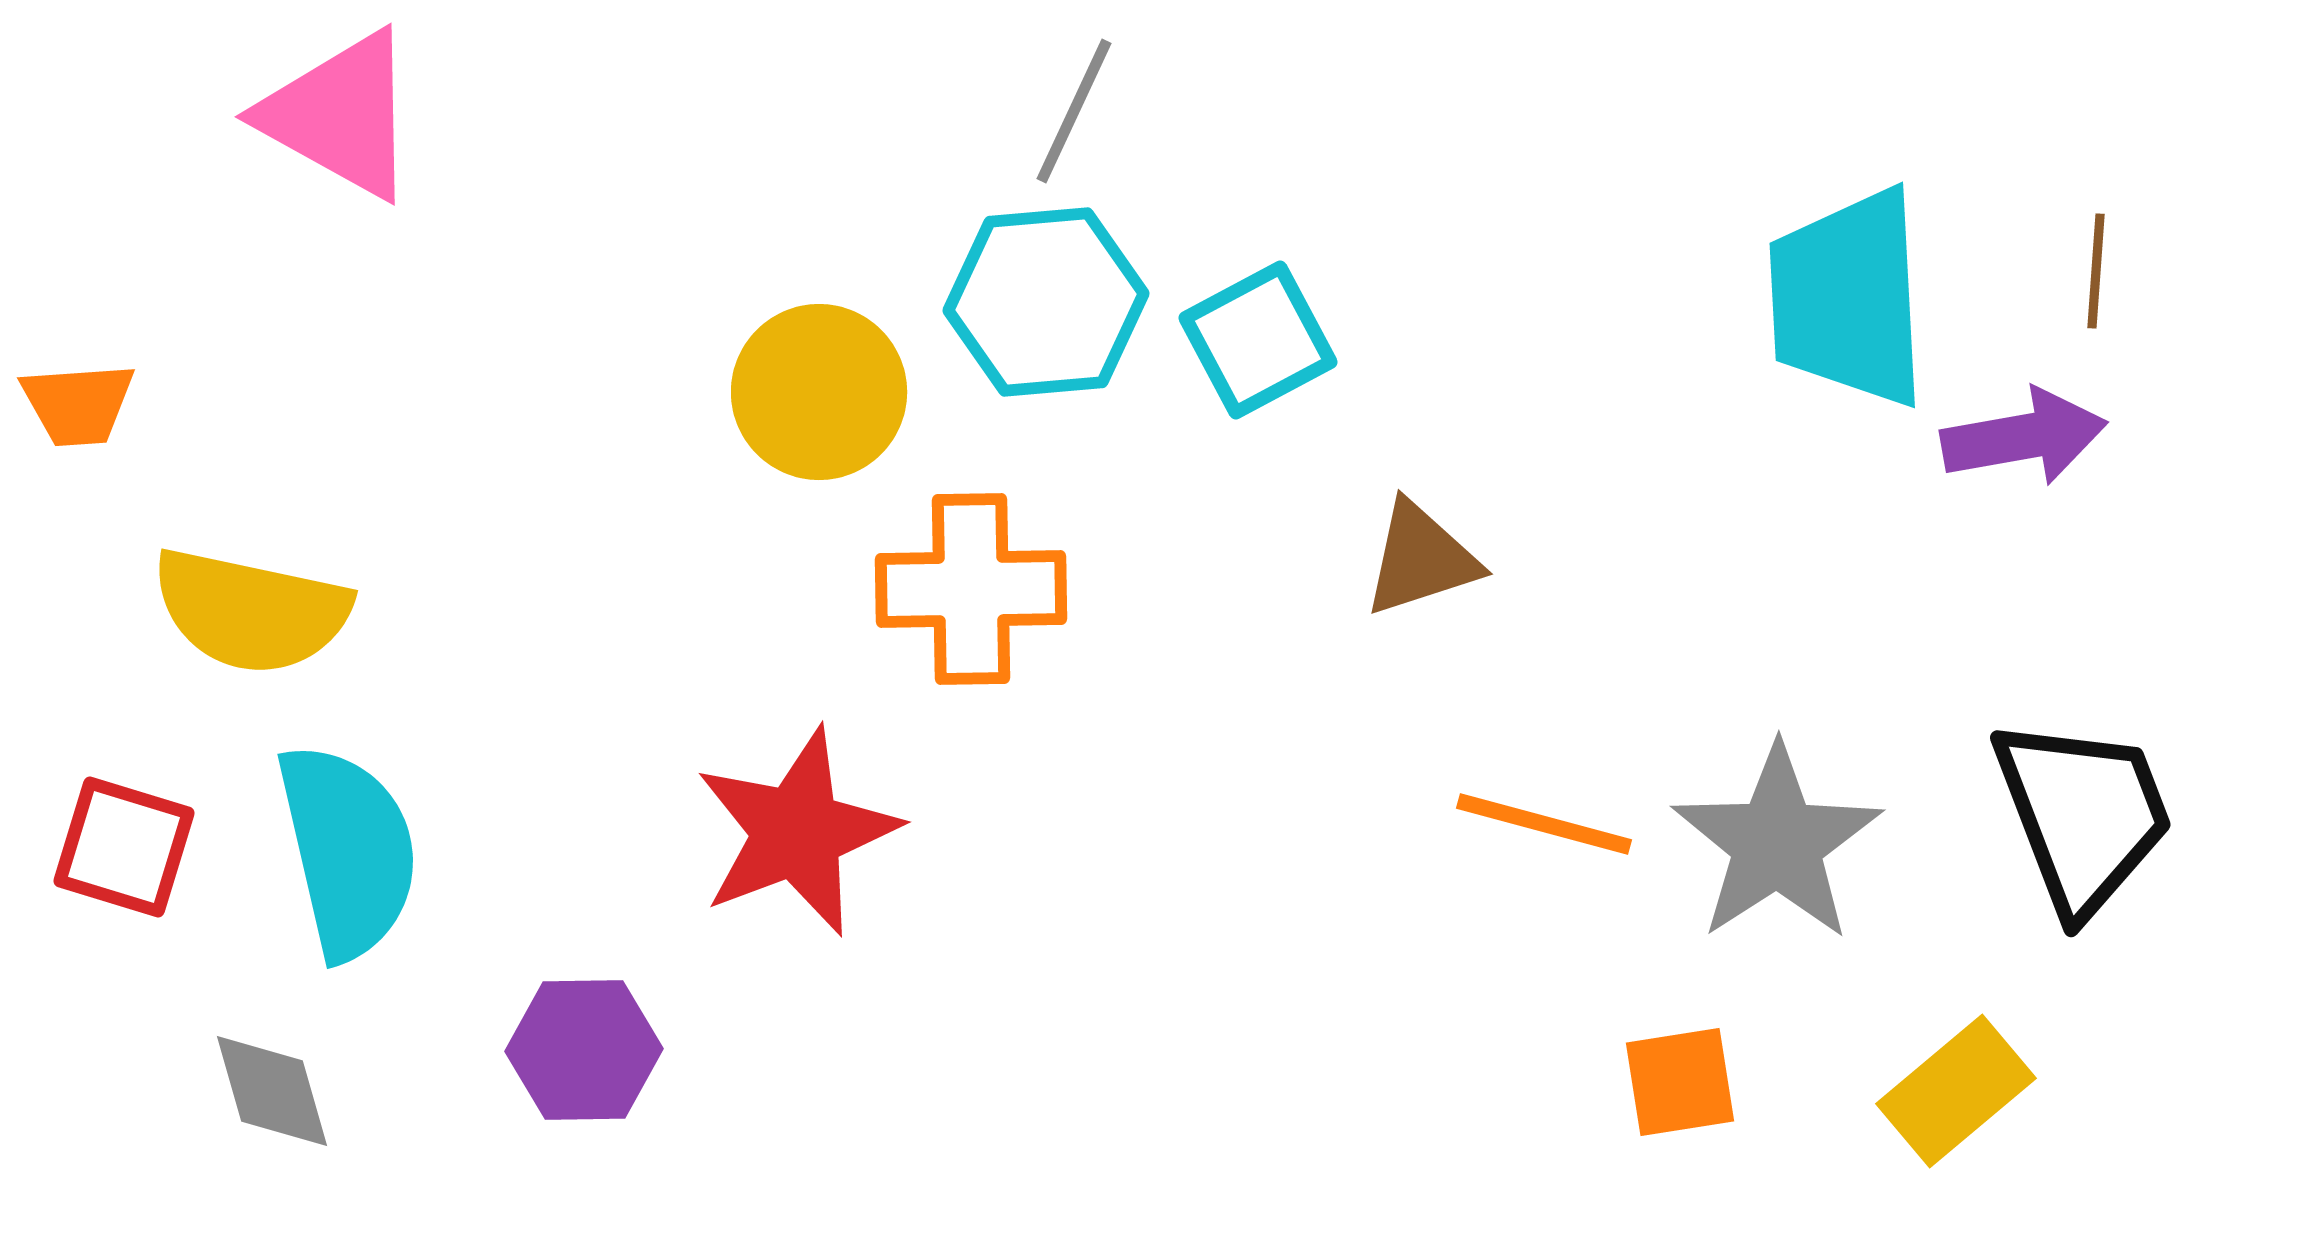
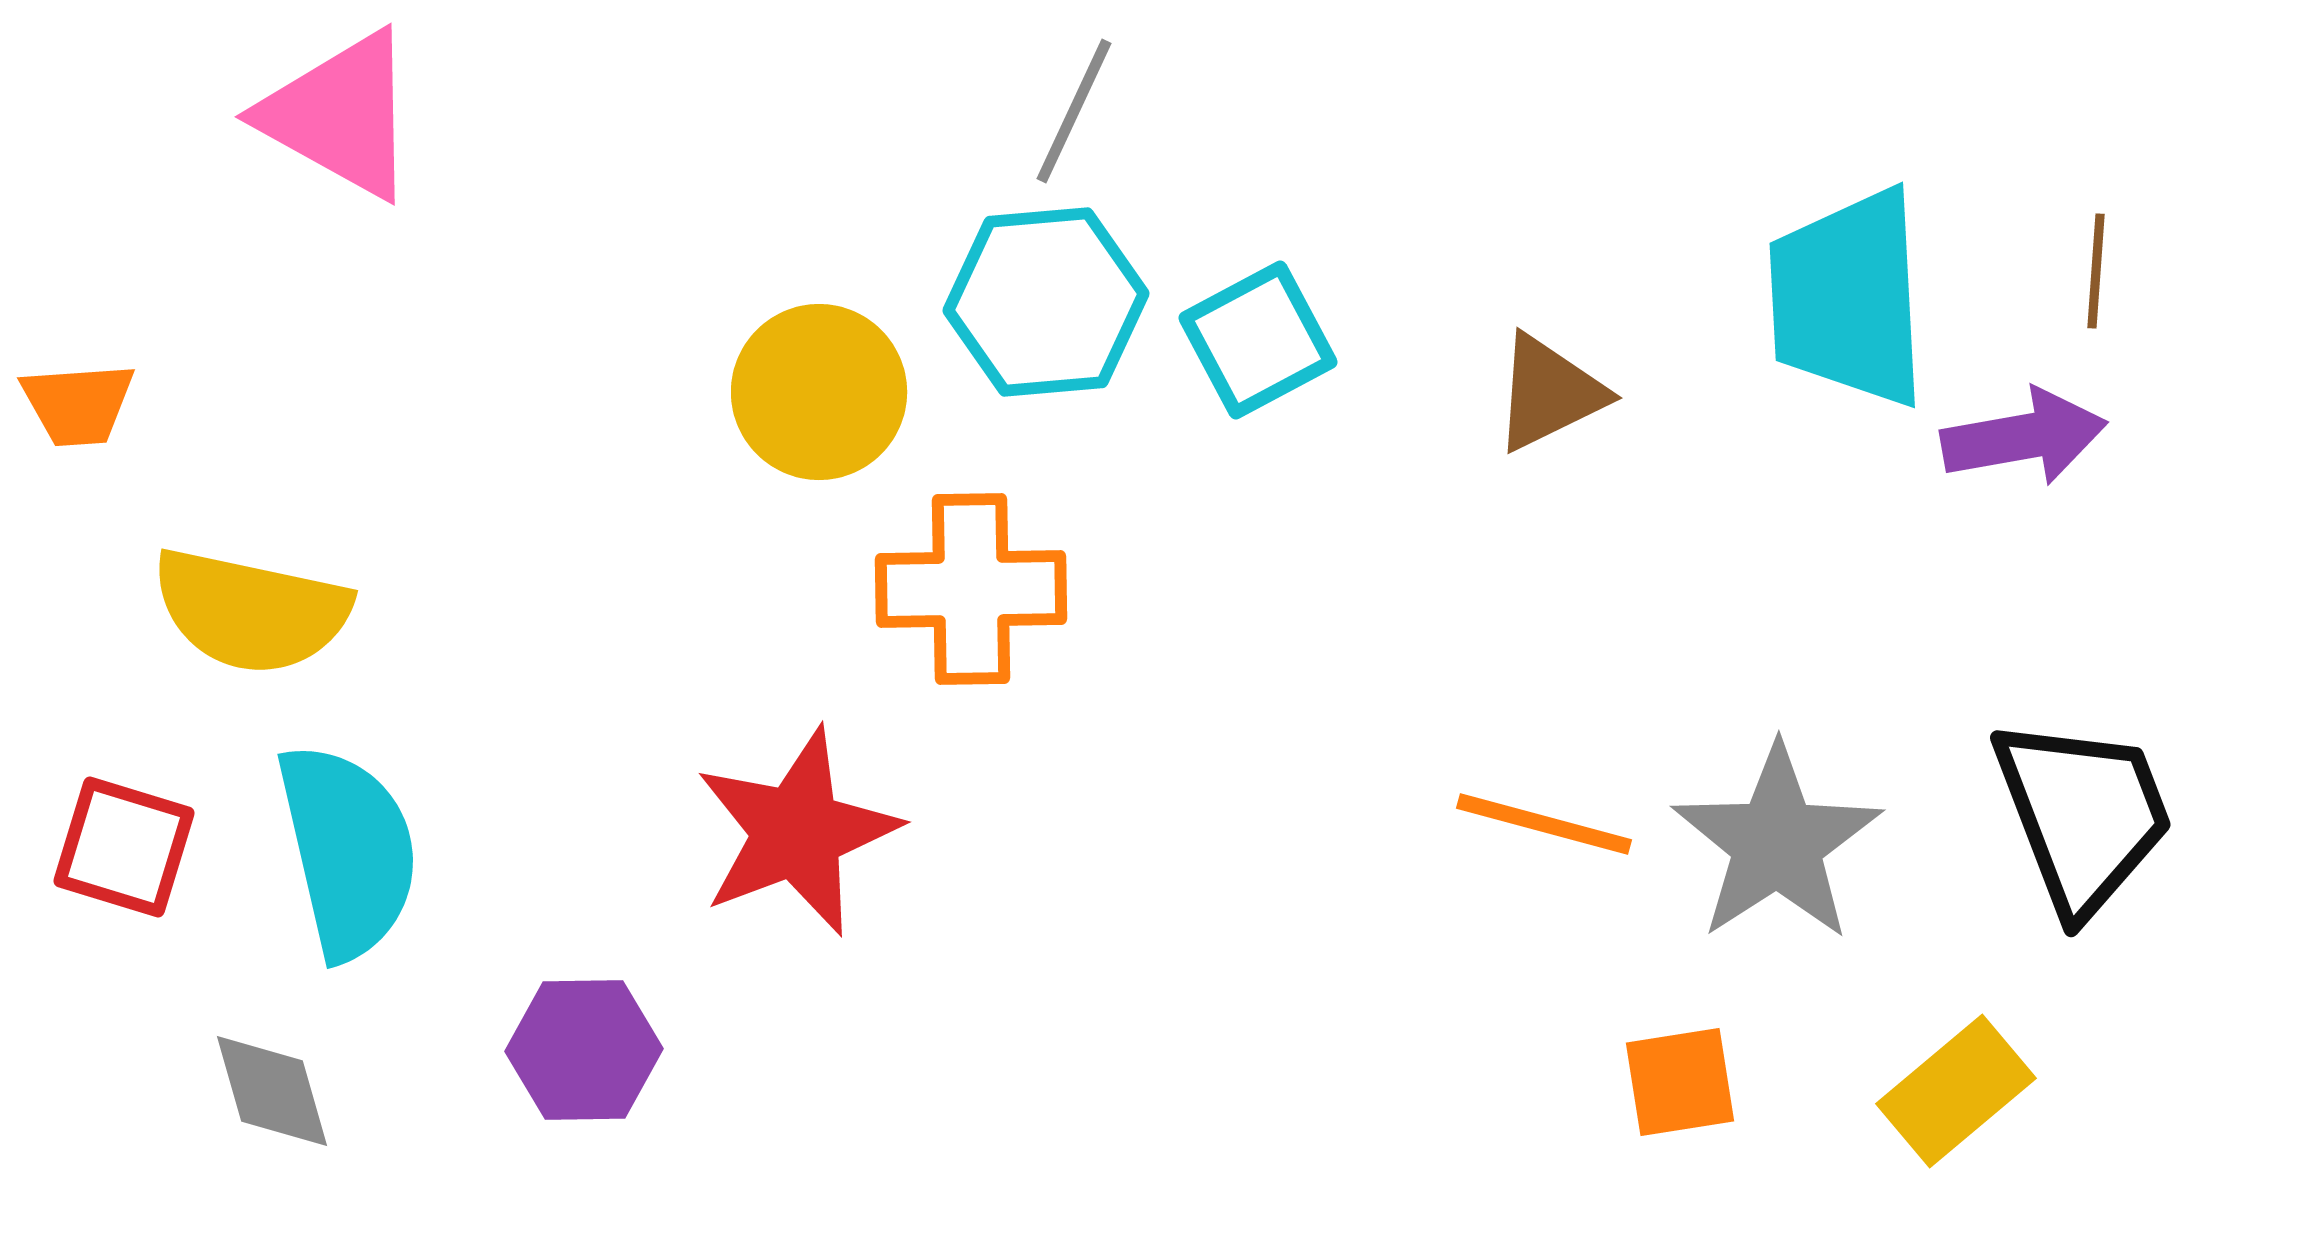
brown triangle: moved 128 px right, 166 px up; rotated 8 degrees counterclockwise
